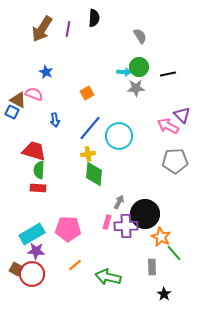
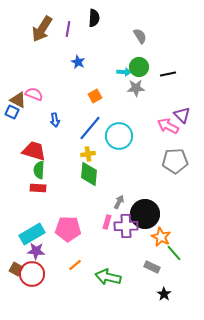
blue star: moved 32 px right, 10 px up
orange square: moved 8 px right, 3 px down
green diamond: moved 5 px left
gray rectangle: rotated 63 degrees counterclockwise
